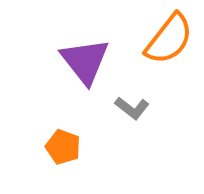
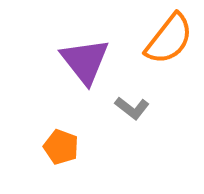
orange pentagon: moved 2 px left
